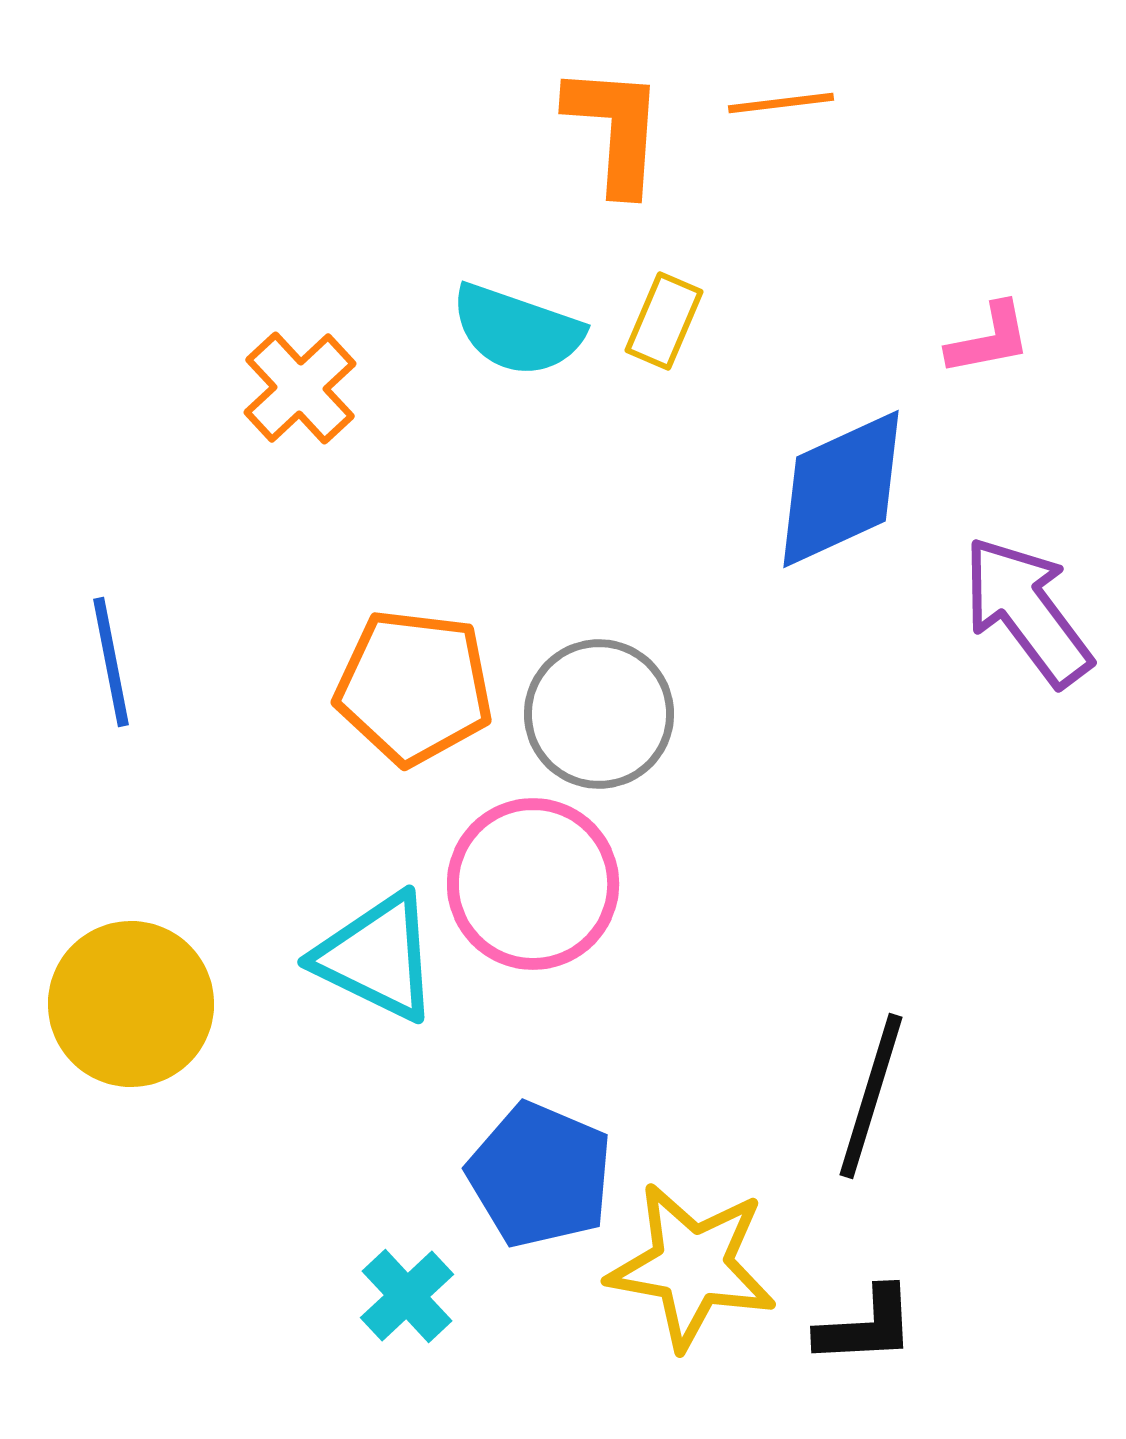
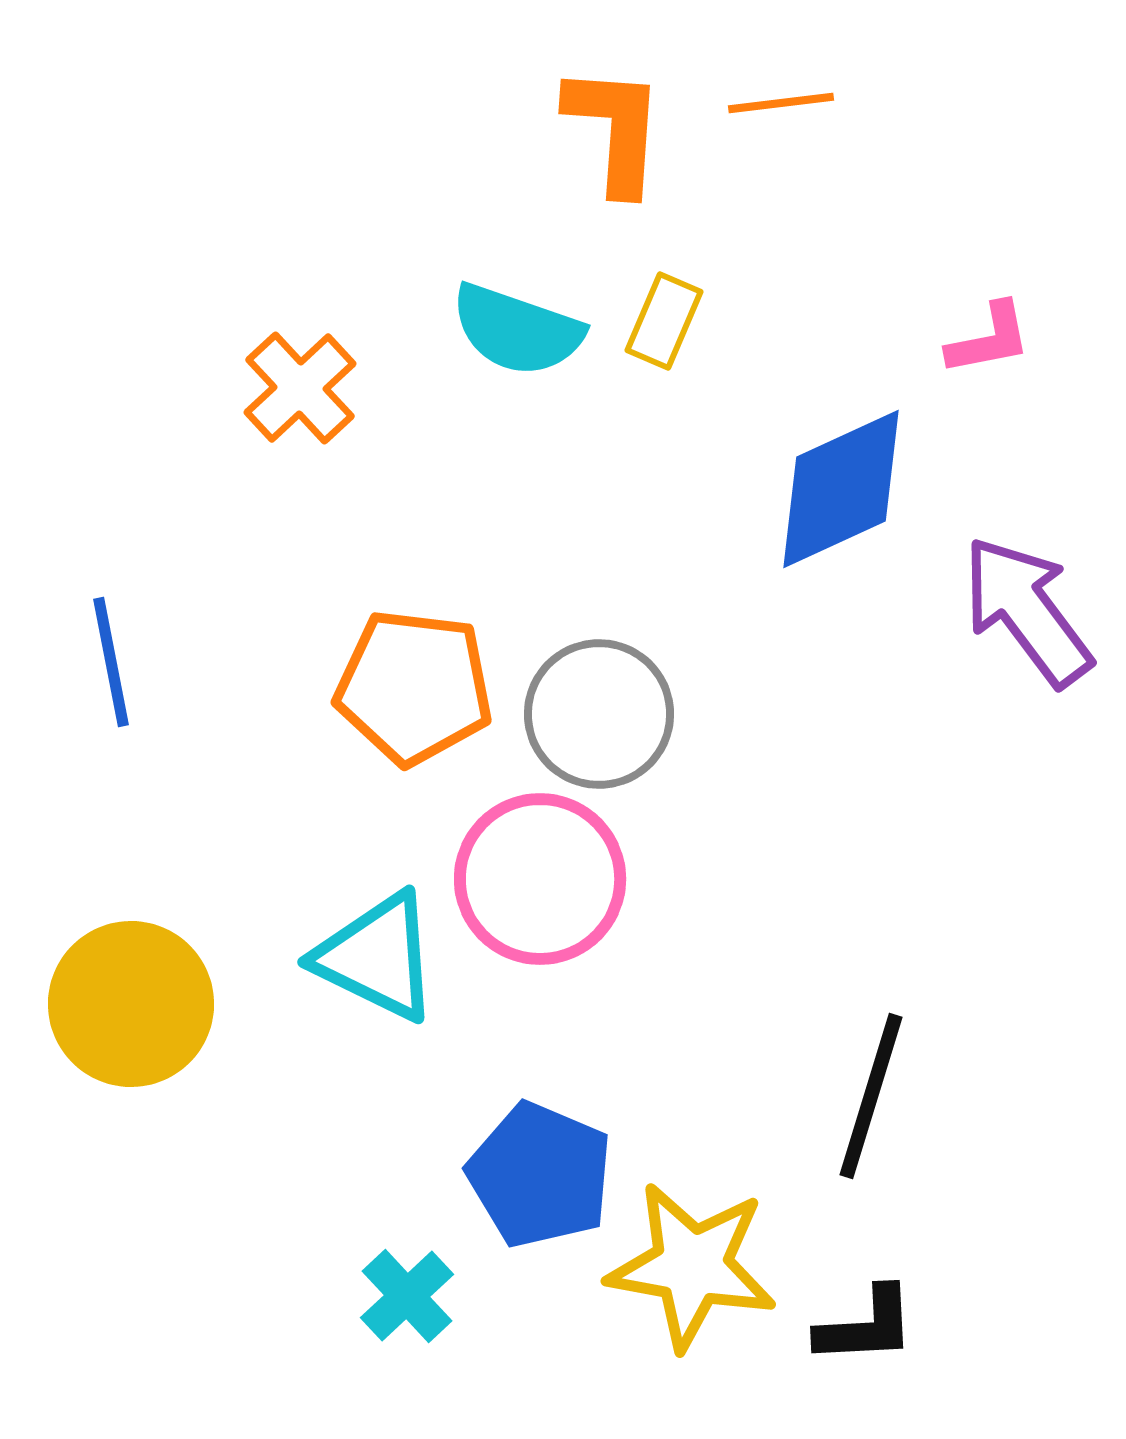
pink circle: moved 7 px right, 5 px up
